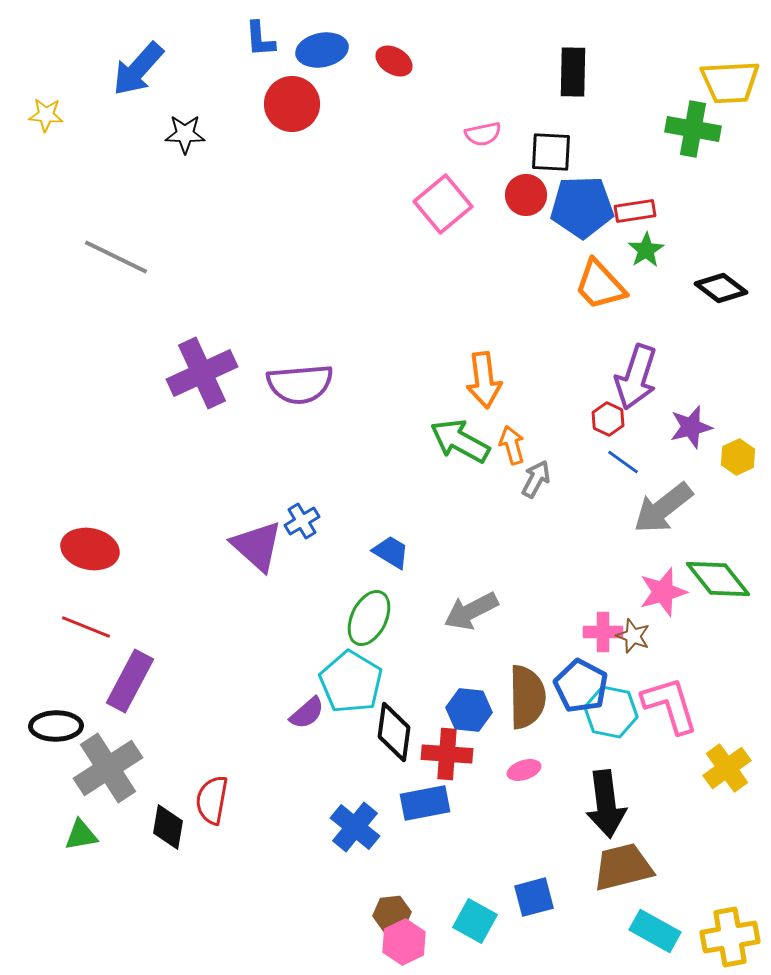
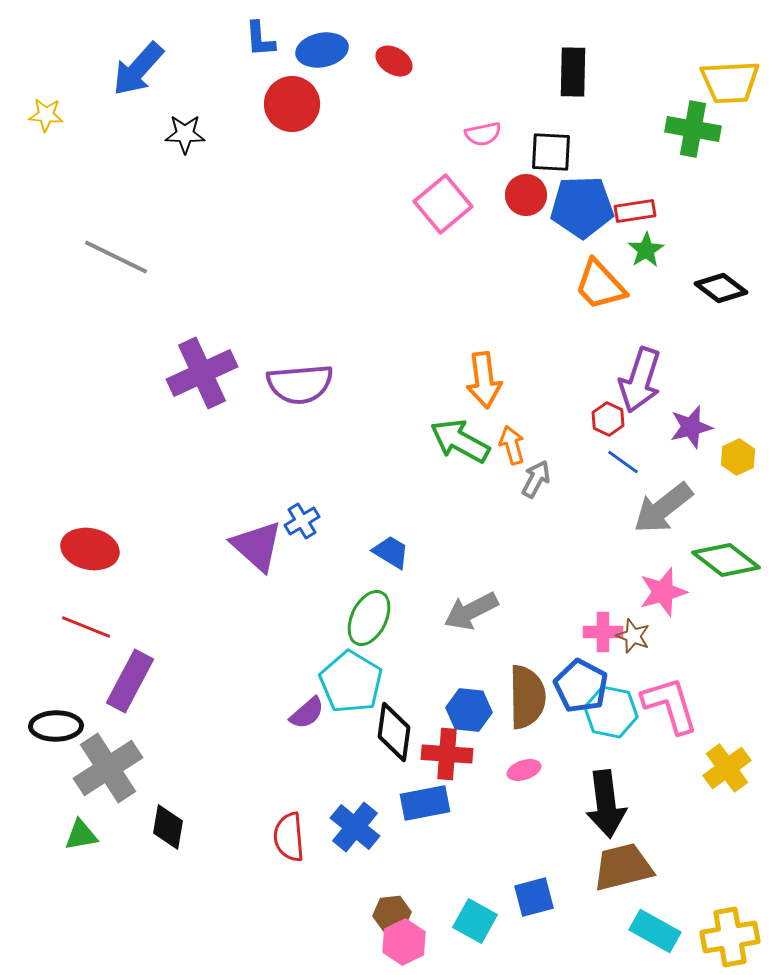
purple arrow at (636, 377): moved 4 px right, 3 px down
green diamond at (718, 579): moved 8 px right, 19 px up; rotated 14 degrees counterclockwise
red semicircle at (212, 800): moved 77 px right, 37 px down; rotated 15 degrees counterclockwise
